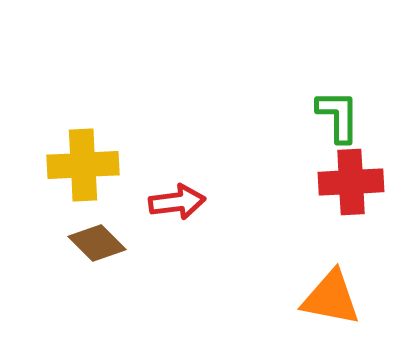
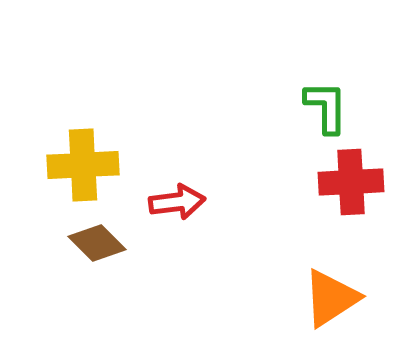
green L-shape: moved 12 px left, 9 px up
orange triangle: rotated 44 degrees counterclockwise
